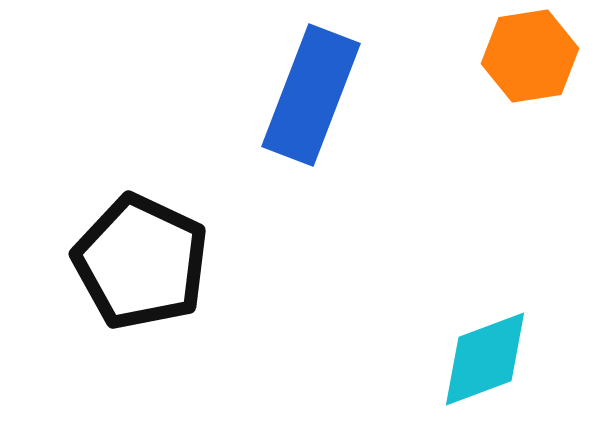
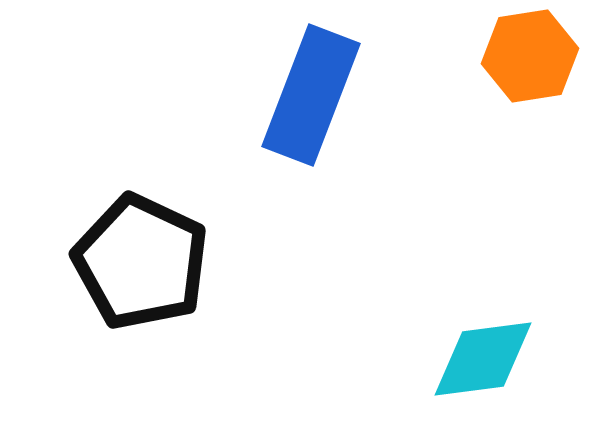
cyan diamond: moved 2 px left; rotated 13 degrees clockwise
